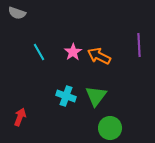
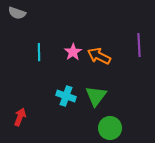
cyan line: rotated 30 degrees clockwise
